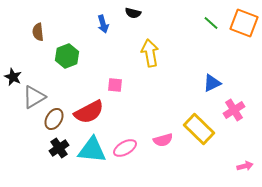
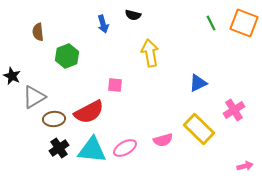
black semicircle: moved 2 px down
green line: rotated 21 degrees clockwise
black star: moved 1 px left, 1 px up
blue triangle: moved 14 px left
brown ellipse: rotated 55 degrees clockwise
